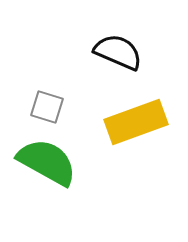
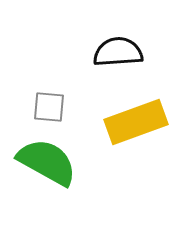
black semicircle: rotated 27 degrees counterclockwise
gray square: moved 2 px right; rotated 12 degrees counterclockwise
